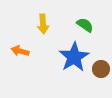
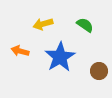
yellow arrow: rotated 78 degrees clockwise
blue star: moved 14 px left
brown circle: moved 2 px left, 2 px down
